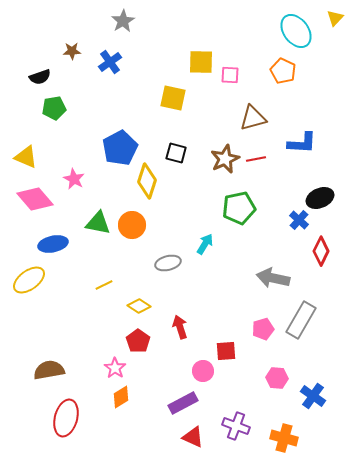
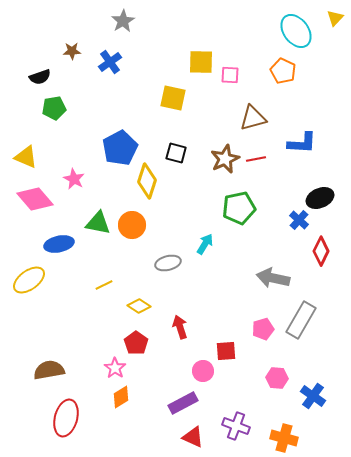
blue ellipse at (53, 244): moved 6 px right
red pentagon at (138, 341): moved 2 px left, 2 px down
